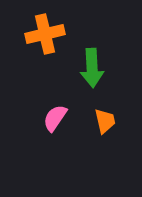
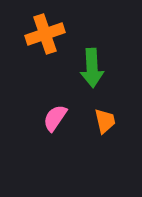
orange cross: rotated 6 degrees counterclockwise
